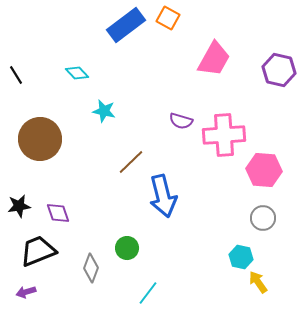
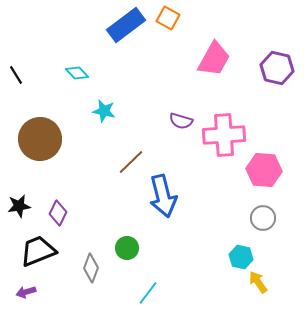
purple hexagon: moved 2 px left, 2 px up
purple diamond: rotated 45 degrees clockwise
